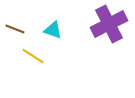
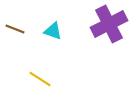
cyan triangle: moved 1 px down
yellow line: moved 7 px right, 23 px down
